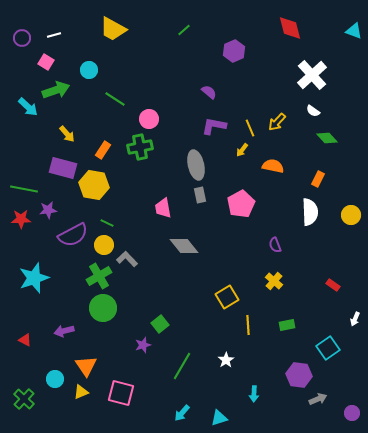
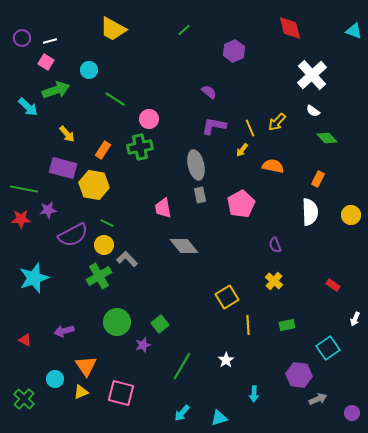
white line at (54, 35): moved 4 px left, 6 px down
green circle at (103, 308): moved 14 px right, 14 px down
